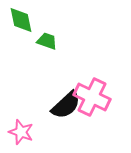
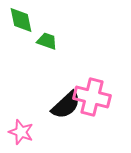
pink cross: rotated 12 degrees counterclockwise
